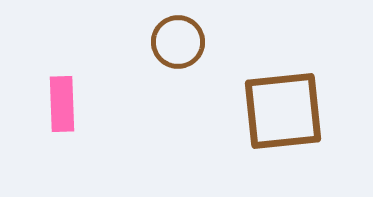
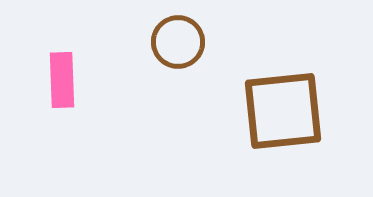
pink rectangle: moved 24 px up
